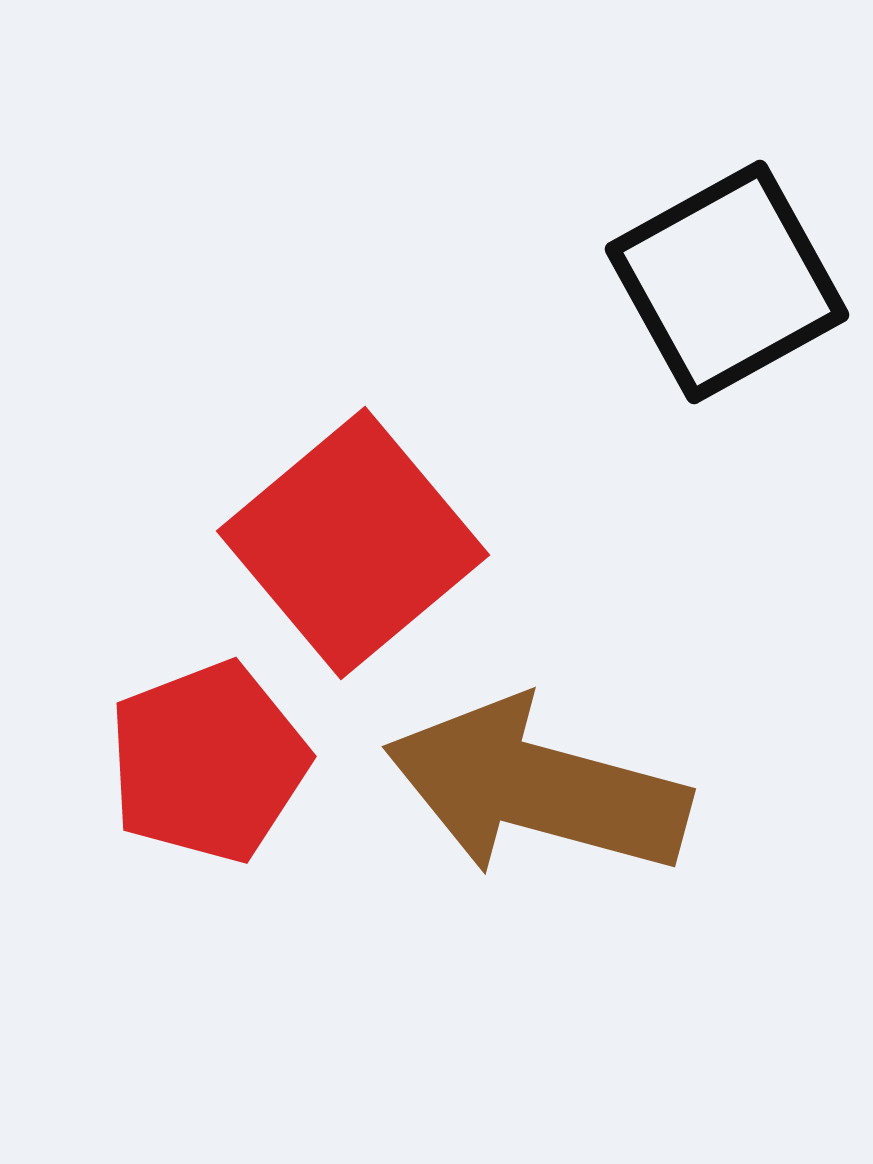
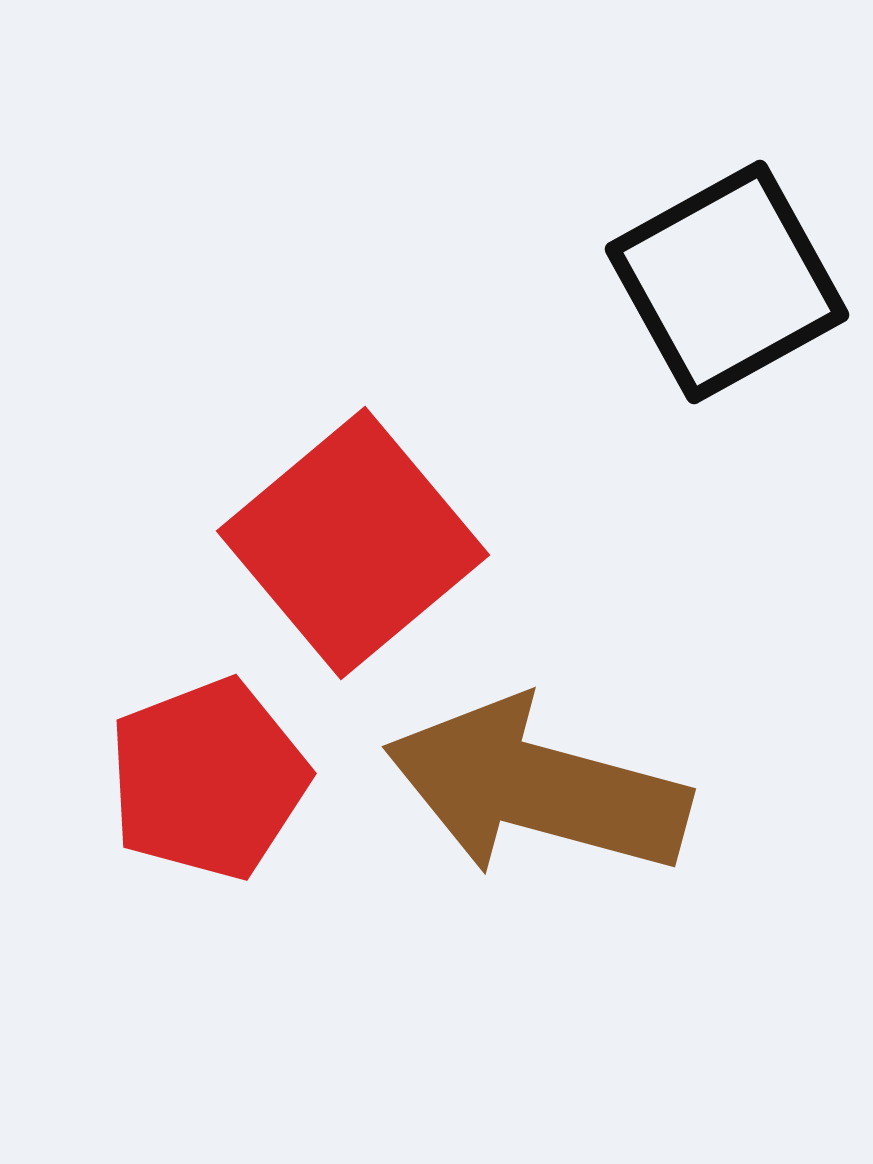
red pentagon: moved 17 px down
